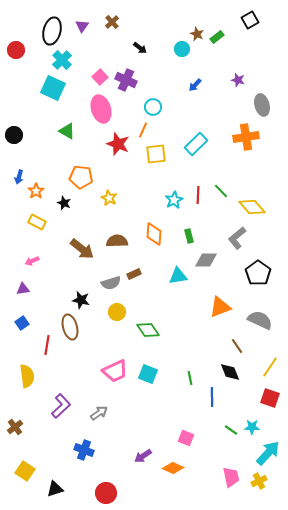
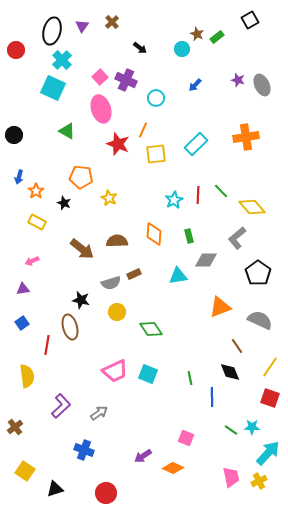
gray ellipse at (262, 105): moved 20 px up; rotated 10 degrees counterclockwise
cyan circle at (153, 107): moved 3 px right, 9 px up
green diamond at (148, 330): moved 3 px right, 1 px up
